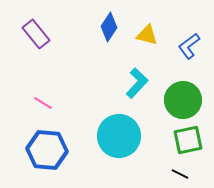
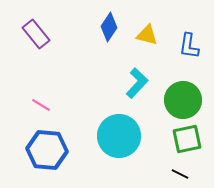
blue L-shape: rotated 44 degrees counterclockwise
pink line: moved 2 px left, 2 px down
green square: moved 1 px left, 1 px up
